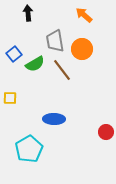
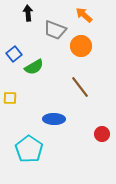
gray trapezoid: moved 11 px up; rotated 60 degrees counterclockwise
orange circle: moved 1 px left, 3 px up
green semicircle: moved 1 px left, 3 px down
brown line: moved 18 px right, 17 px down
red circle: moved 4 px left, 2 px down
cyan pentagon: rotated 8 degrees counterclockwise
